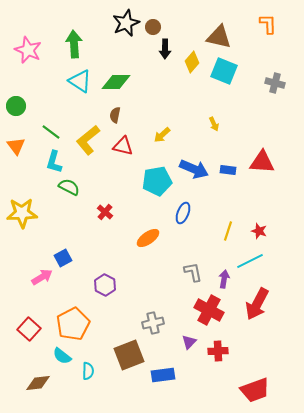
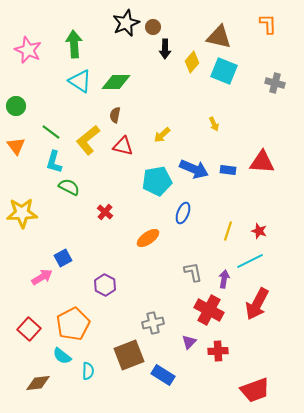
blue rectangle at (163, 375): rotated 40 degrees clockwise
